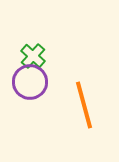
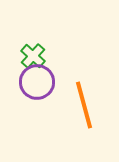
purple circle: moved 7 px right
